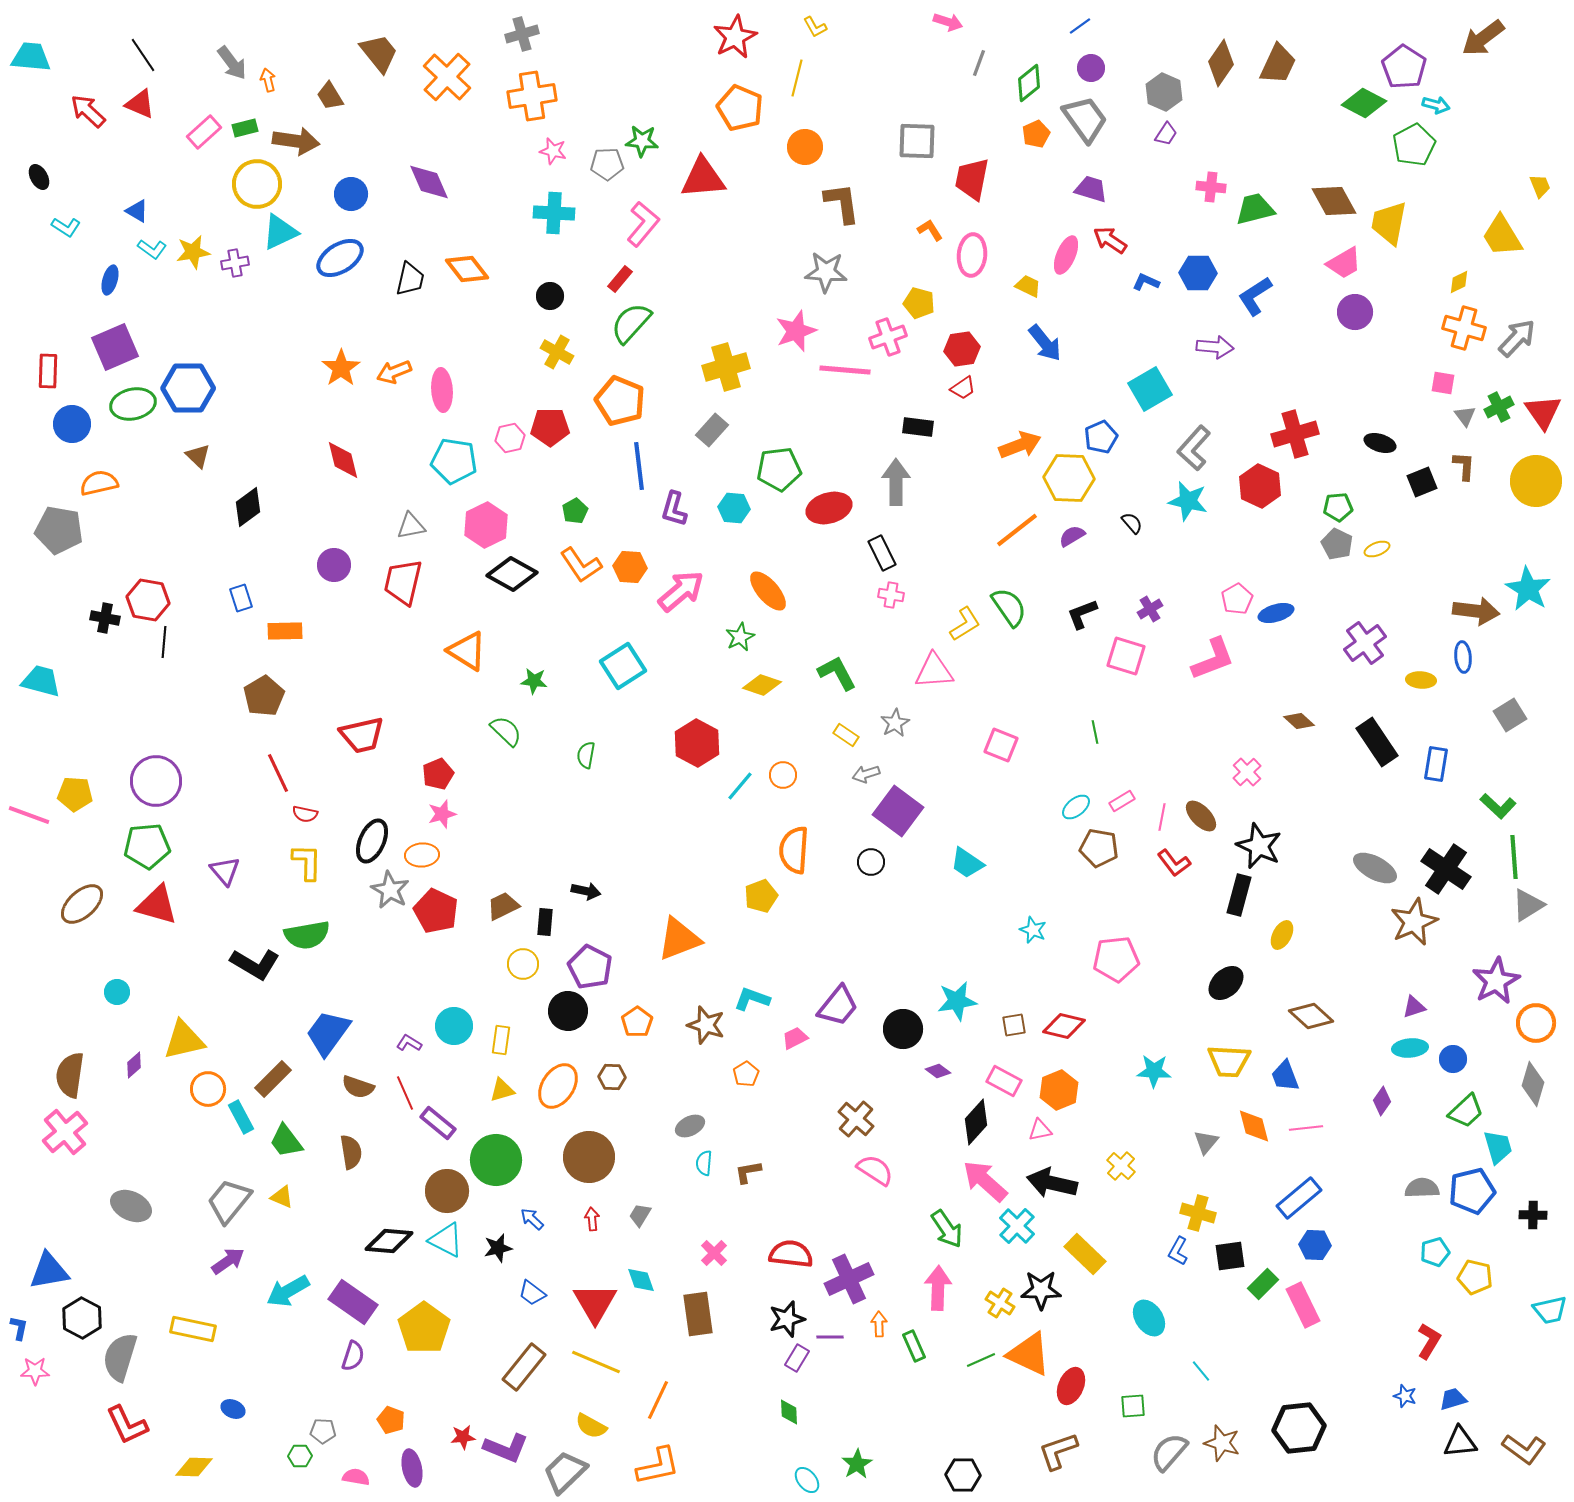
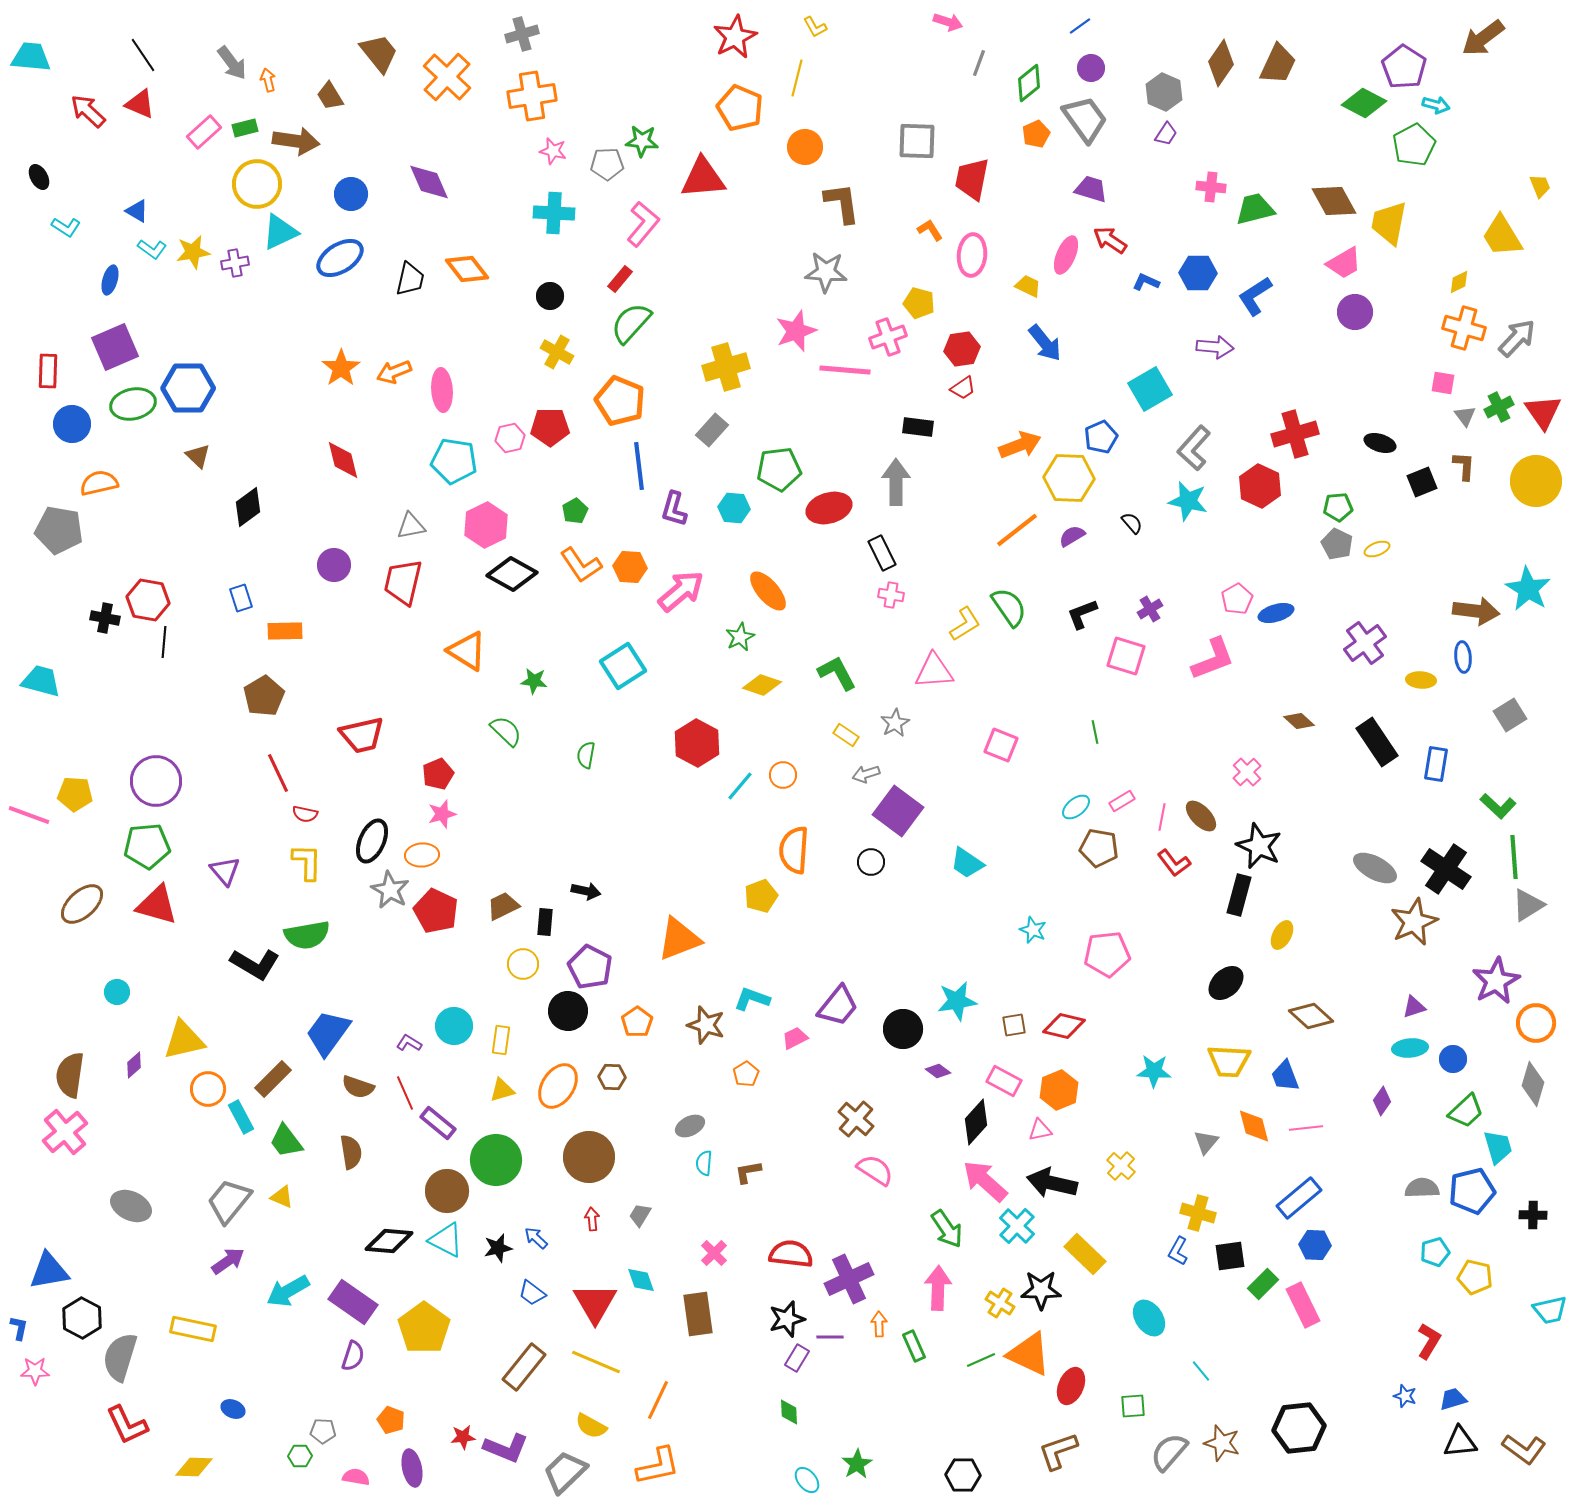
pink pentagon at (1116, 959): moved 9 px left, 5 px up
blue arrow at (532, 1219): moved 4 px right, 19 px down
